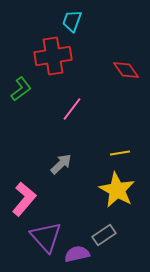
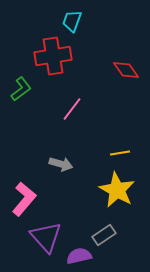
gray arrow: rotated 60 degrees clockwise
purple semicircle: moved 2 px right, 2 px down
